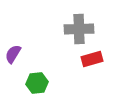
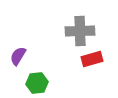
gray cross: moved 1 px right, 2 px down
purple semicircle: moved 5 px right, 2 px down
